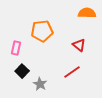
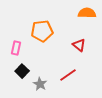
red line: moved 4 px left, 3 px down
